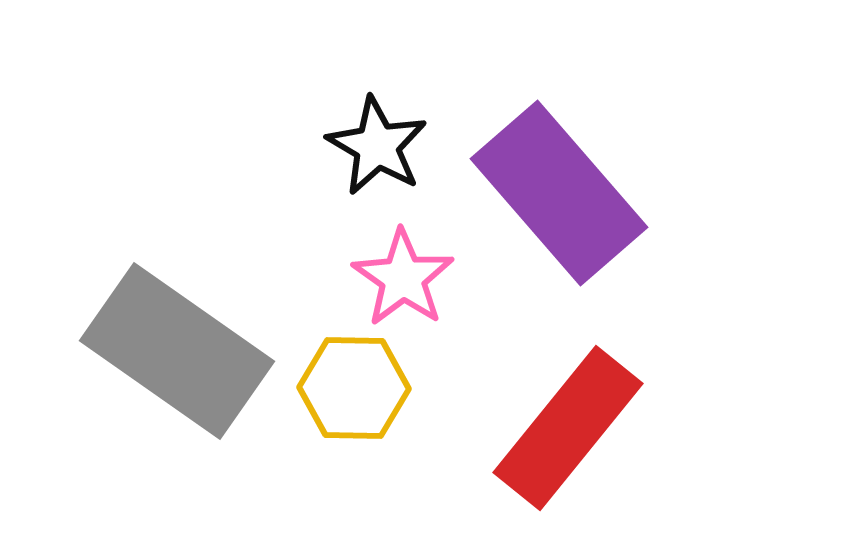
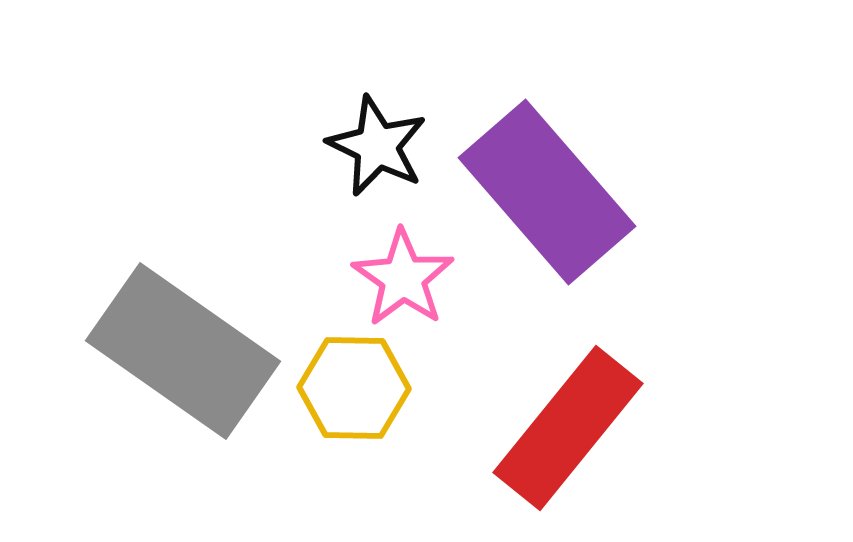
black star: rotated 4 degrees counterclockwise
purple rectangle: moved 12 px left, 1 px up
gray rectangle: moved 6 px right
